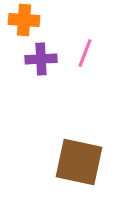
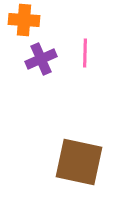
pink line: rotated 20 degrees counterclockwise
purple cross: rotated 20 degrees counterclockwise
